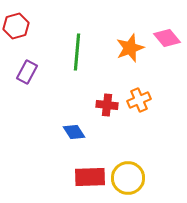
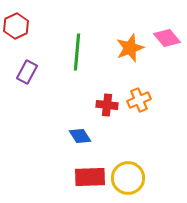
red hexagon: rotated 10 degrees counterclockwise
blue diamond: moved 6 px right, 4 px down
